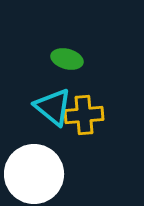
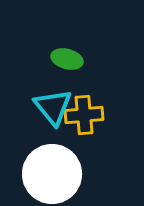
cyan triangle: rotated 12 degrees clockwise
white circle: moved 18 px right
